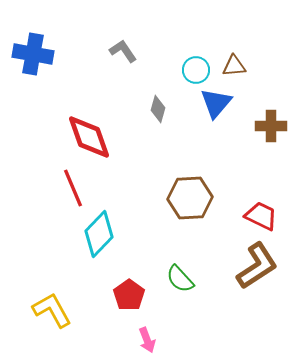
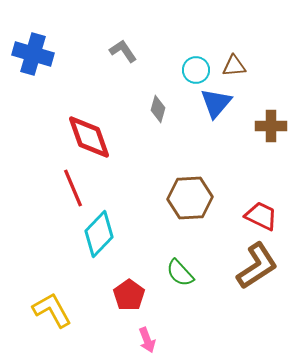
blue cross: rotated 6 degrees clockwise
green semicircle: moved 6 px up
